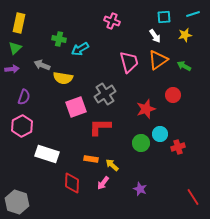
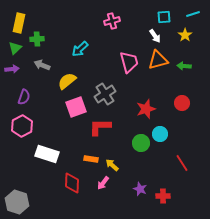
pink cross: rotated 35 degrees counterclockwise
yellow star: rotated 24 degrees counterclockwise
green cross: moved 22 px left; rotated 16 degrees counterclockwise
cyan arrow: rotated 12 degrees counterclockwise
orange triangle: rotated 20 degrees clockwise
green arrow: rotated 24 degrees counterclockwise
yellow semicircle: moved 4 px right, 3 px down; rotated 132 degrees clockwise
red circle: moved 9 px right, 8 px down
red cross: moved 15 px left, 49 px down; rotated 16 degrees clockwise
red line: moved 11 px left, 34 px up
